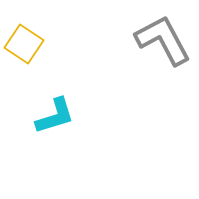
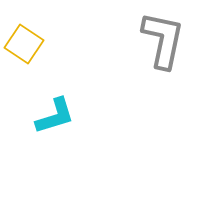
gray L-shape: rotated 40 degrees clockwise
